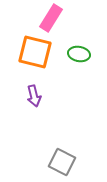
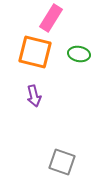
gray square: rotated 8 degrees counterclockwise
